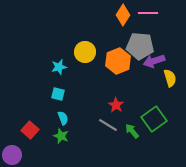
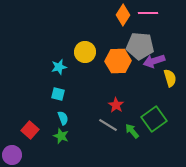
orange hexagon: rotated 20 degrees clockwise
